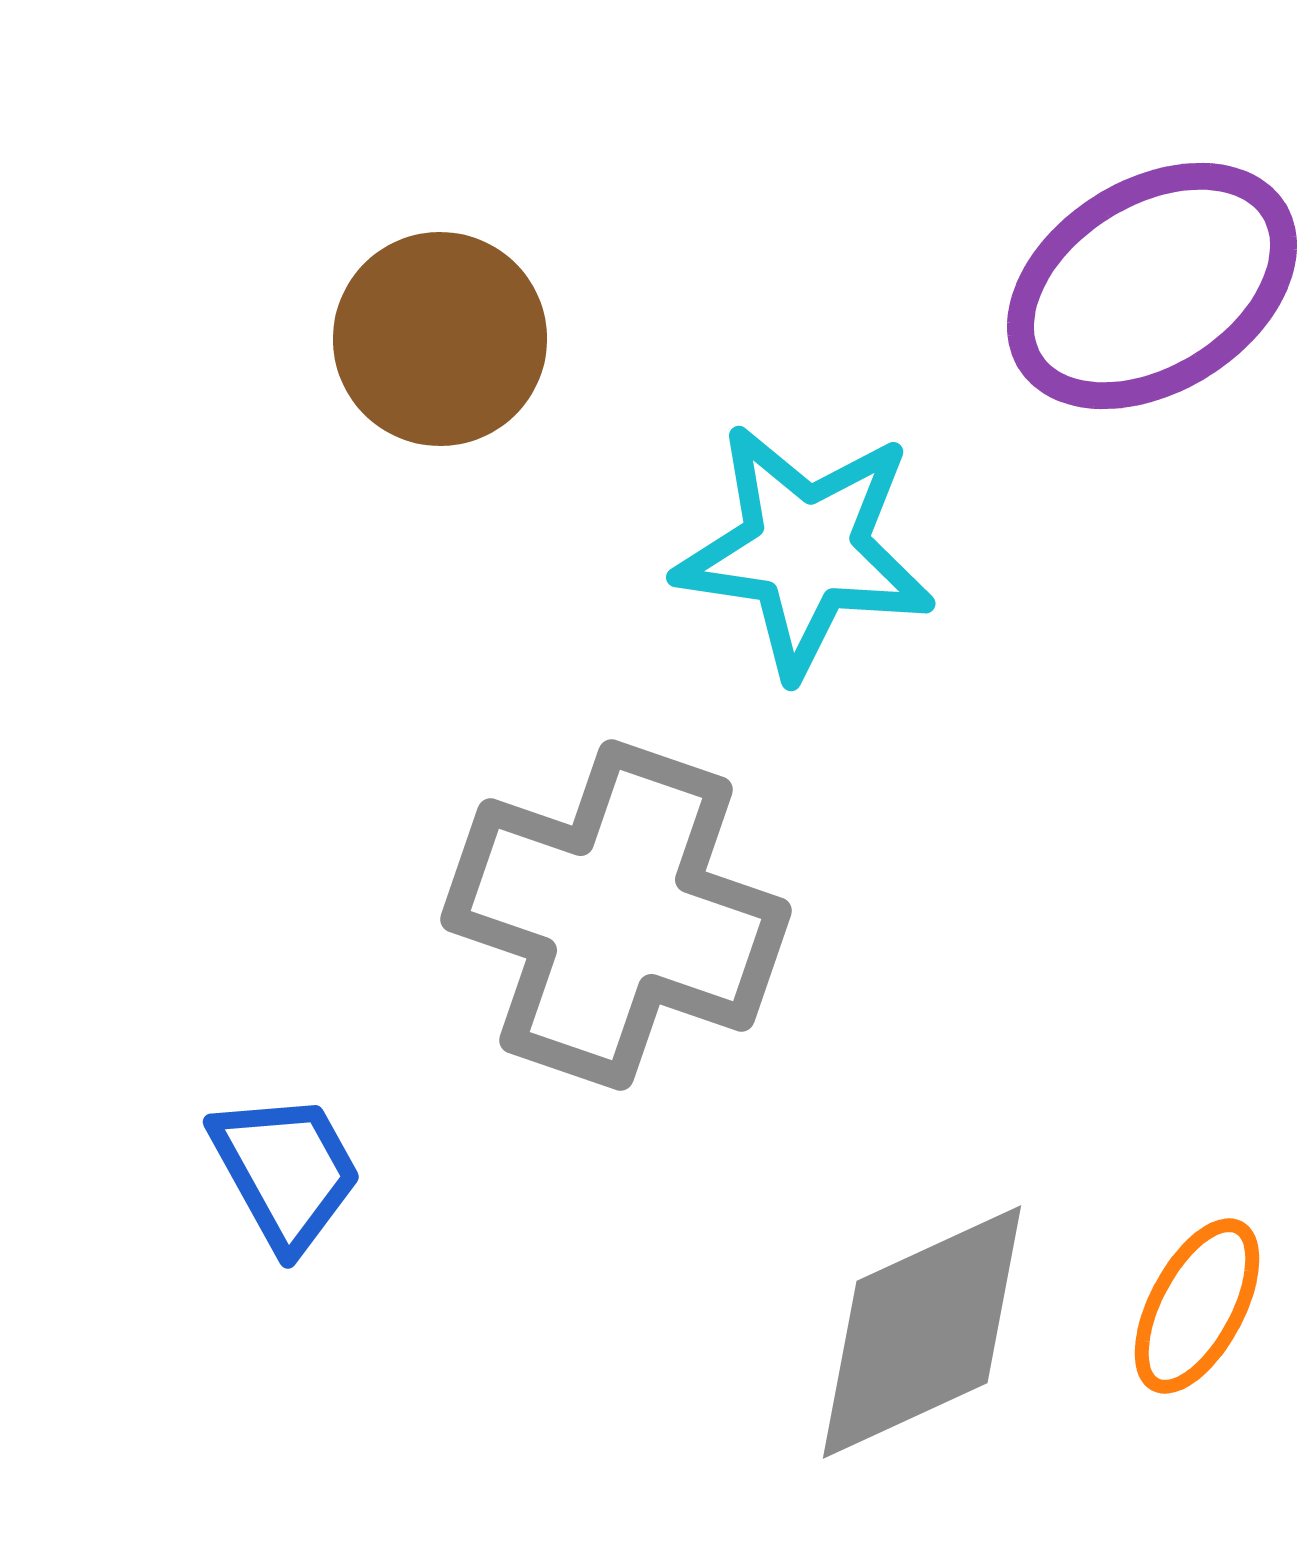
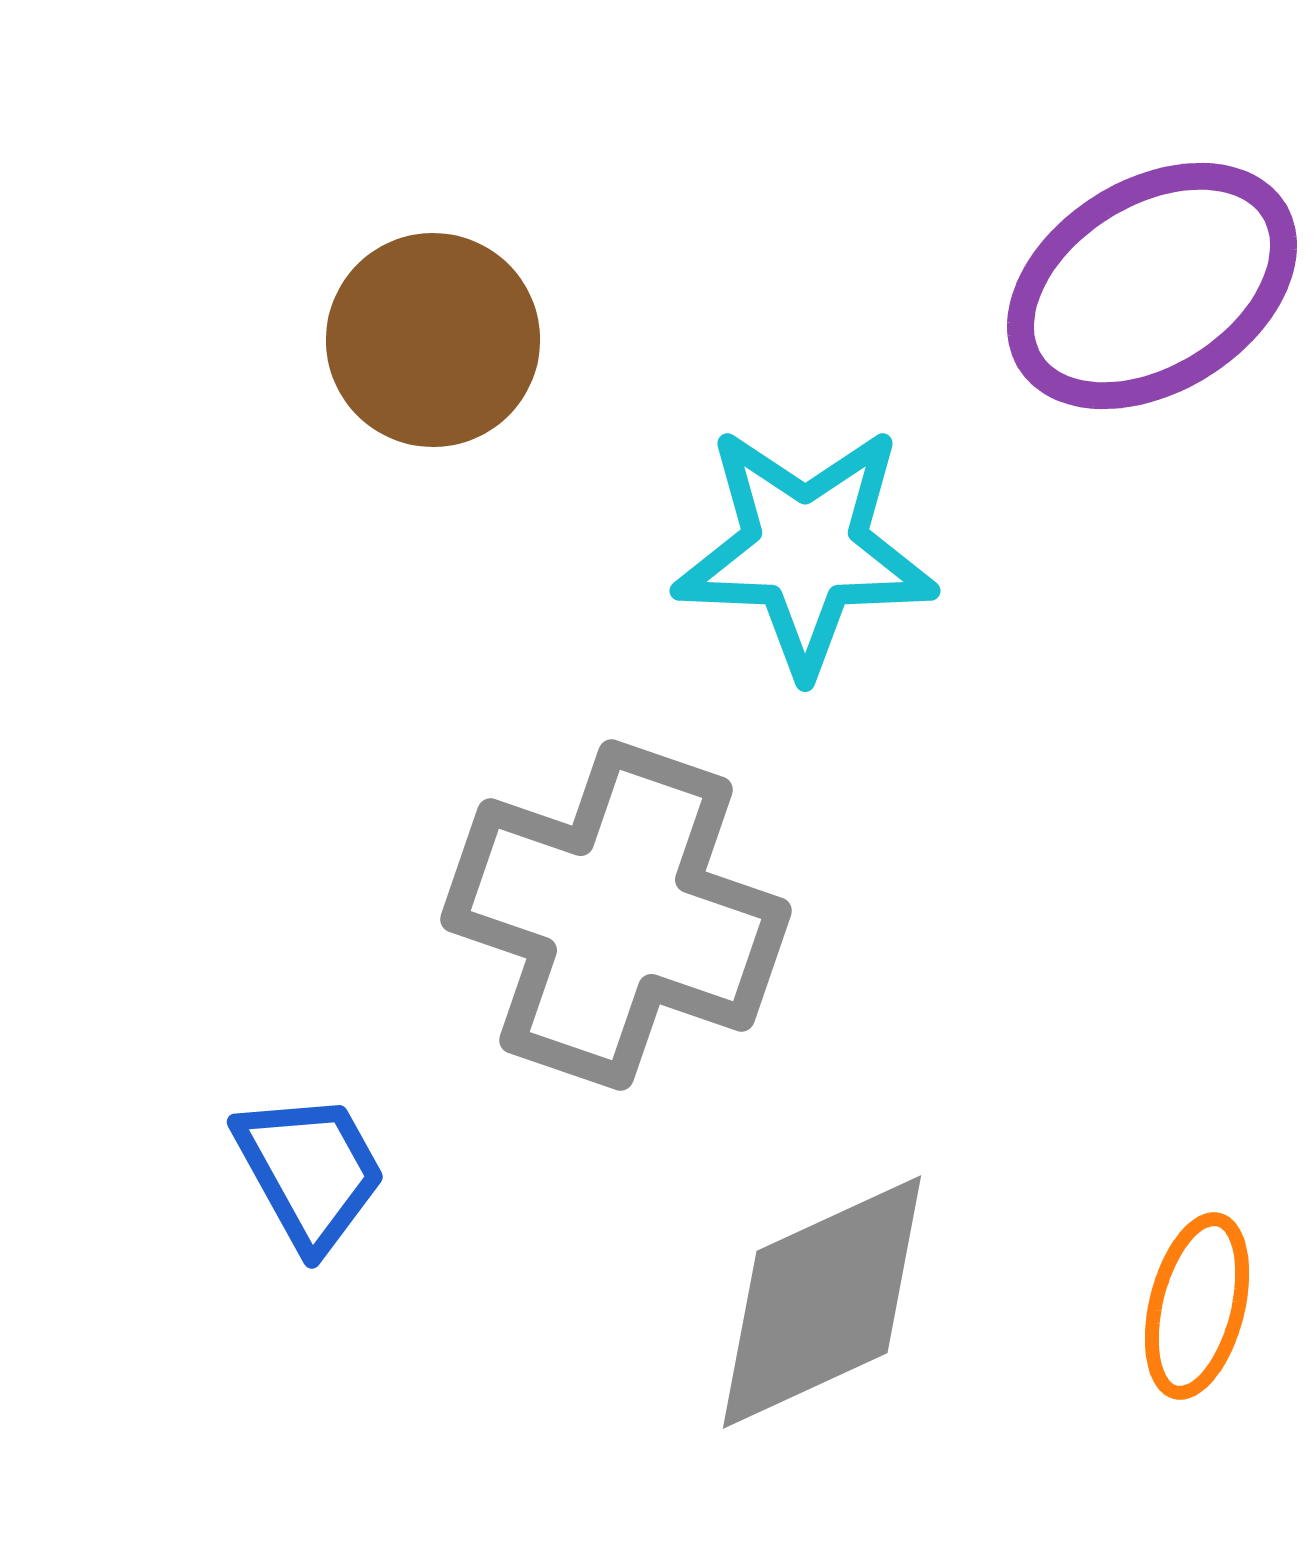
brown circle: moved 7 px left, 1 px down
cyan star: rotated 6 degrees counterclockwise
blue trapezoid: moved 24 px right
orange ellipse: rotated 14 degrees counterclockwise
gray diamond: moved 100 px left, 30 px up
